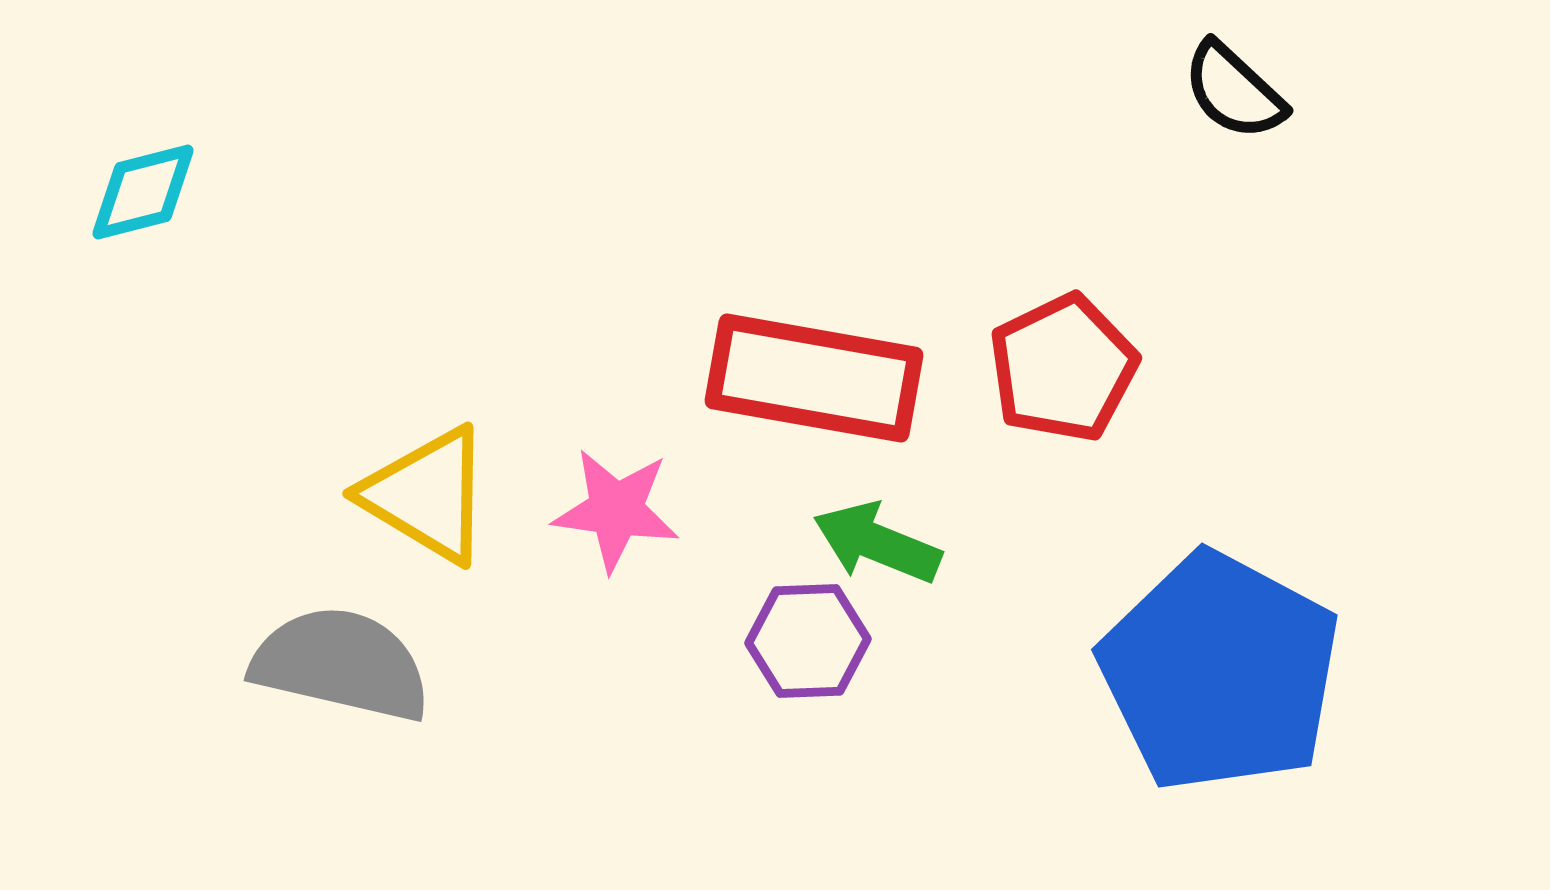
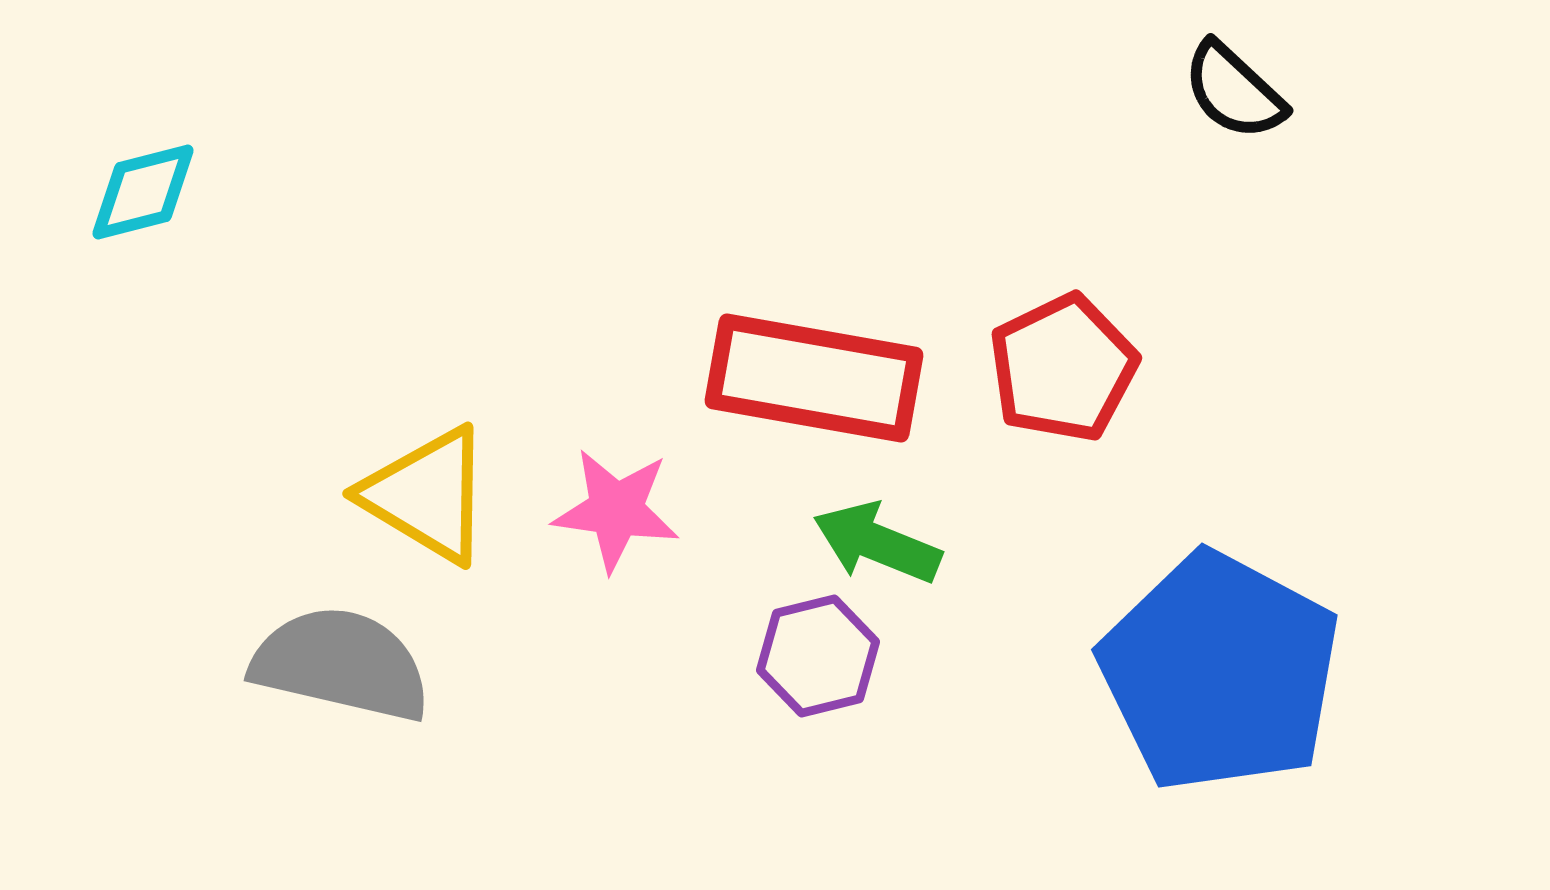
purple hexagon: moved 10 px right, 15 px down; rotated 12 degrees counterclockwise
